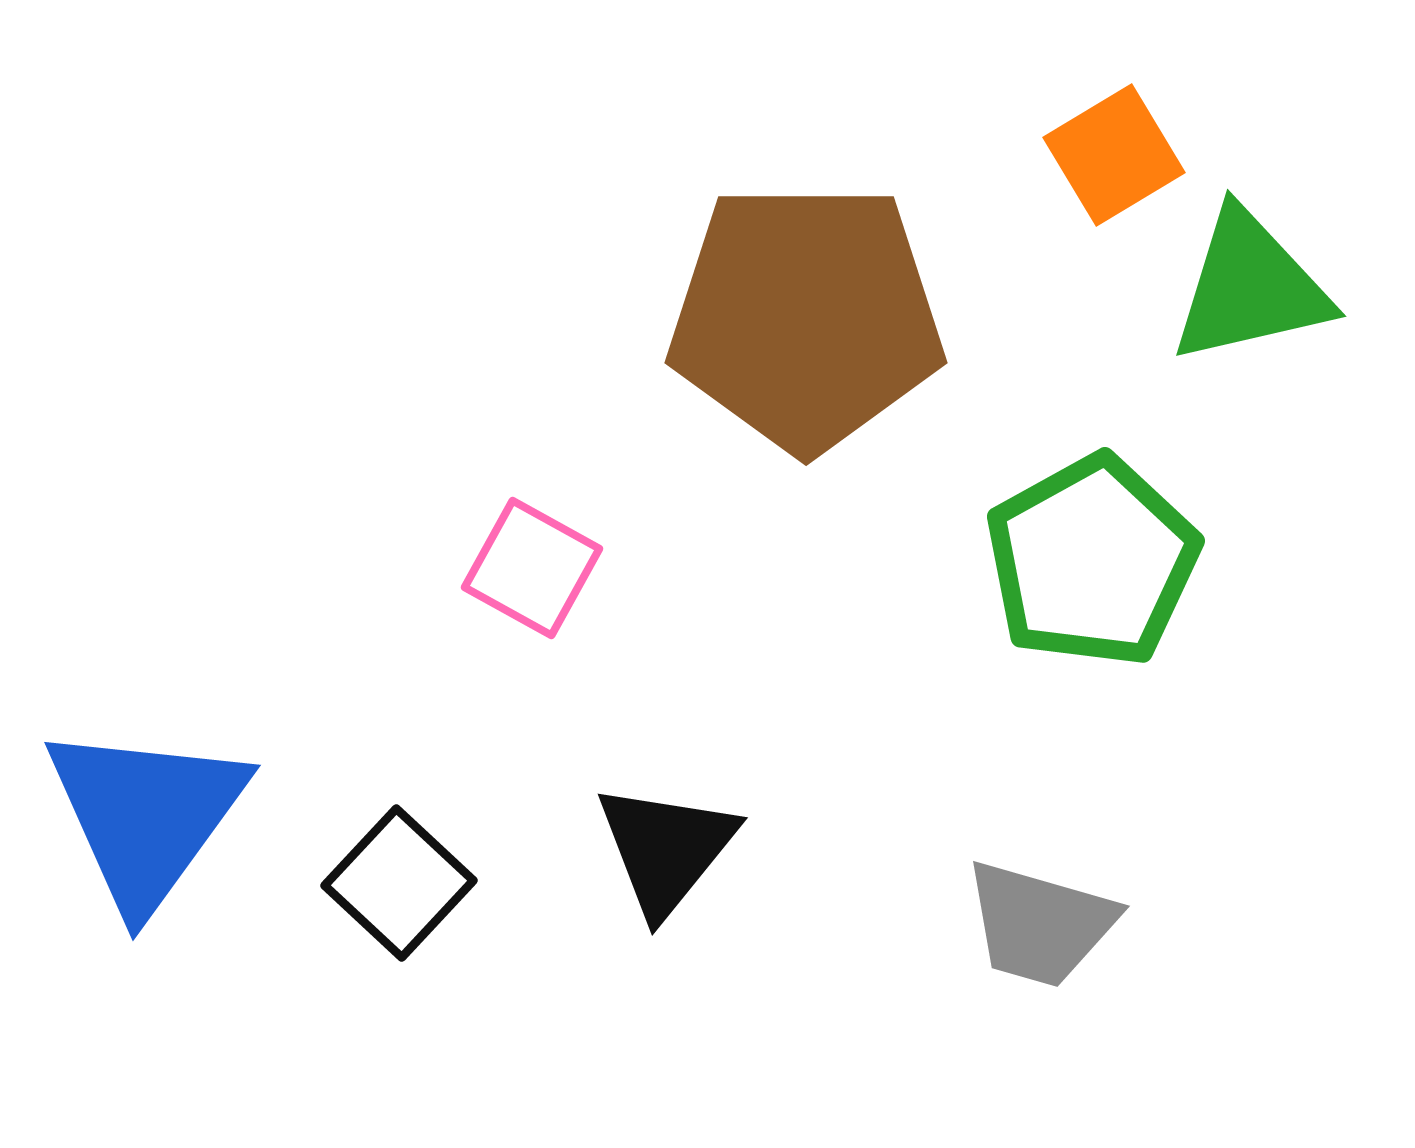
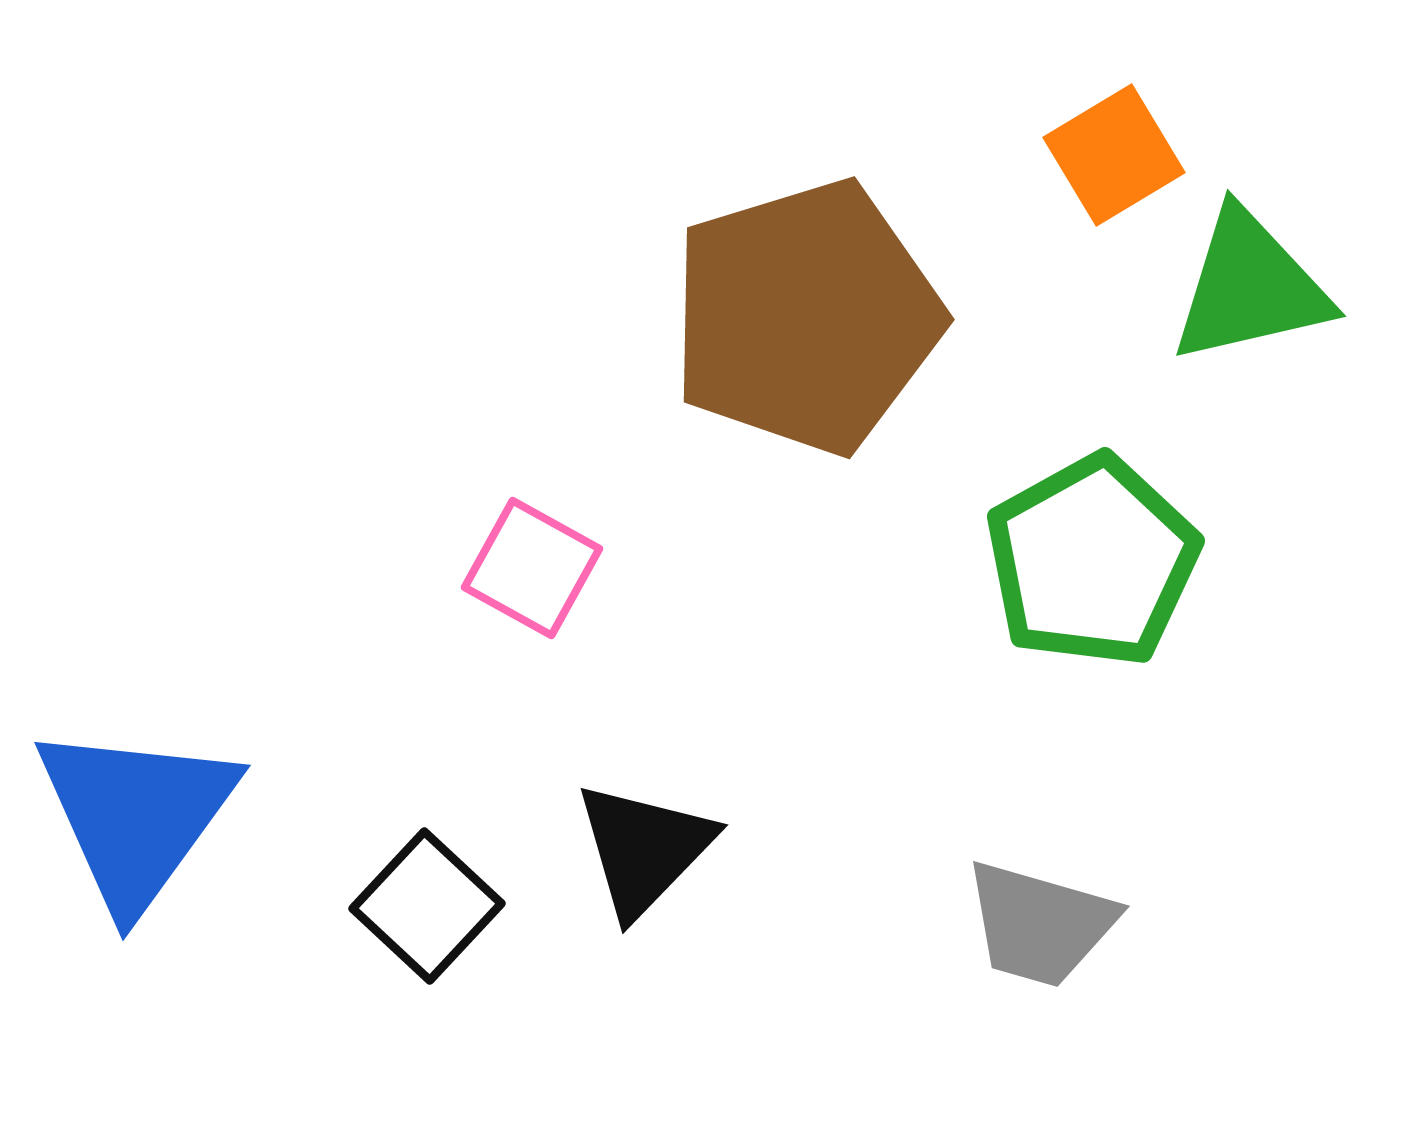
brown pentagon: rotated 17 degrees counterclockwise
blue triangle: moved 10 px left
black triangle: moved 22 px left; rotated 5 degrees clockwise
black square: moved 28 px right, 23 px down
